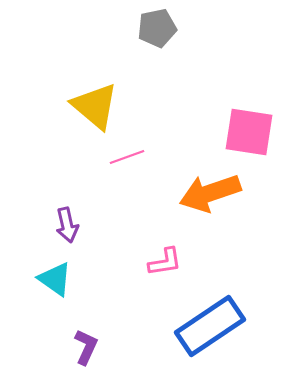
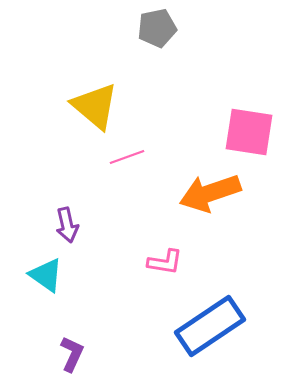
pink L-shape: rotated 18 degrees clockwise
cyan triangle: moved 9 px left, 4 px up
purple L-shape: moved 14 px left, 7 px down
